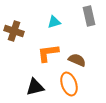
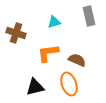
brown cross: moved 2 px right, 2 px down
